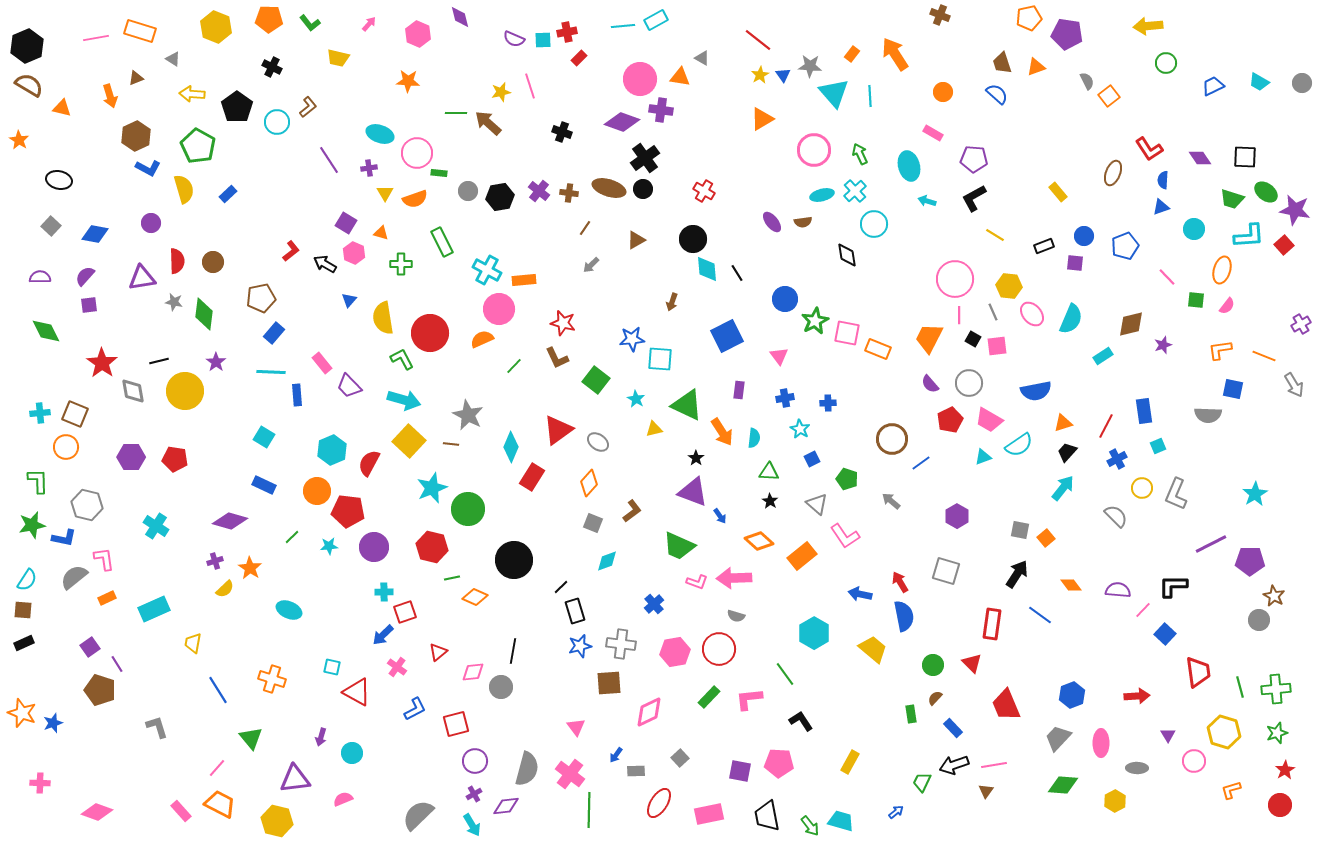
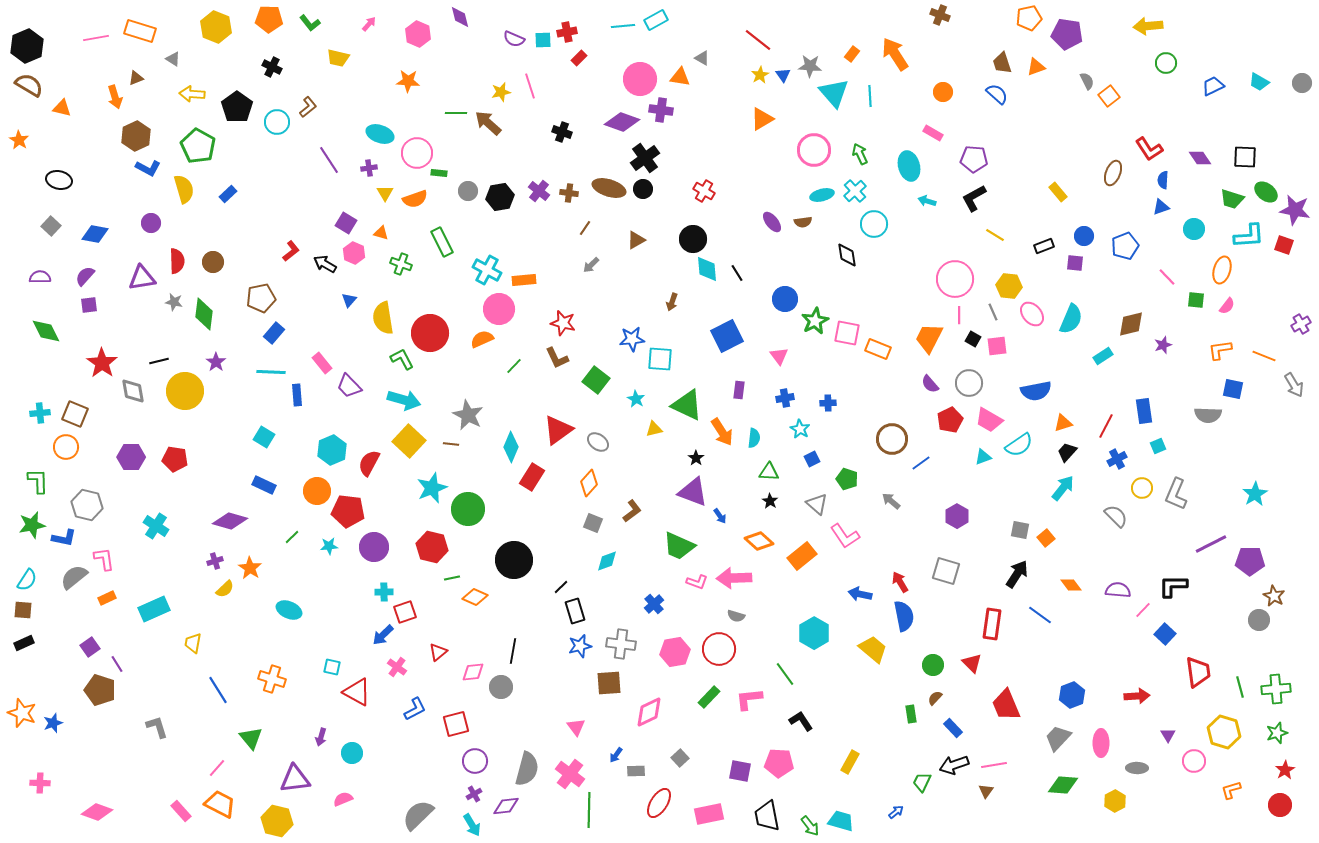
orange arrow at (110, 96): moved 5 px right, 1 px down
red square at (1284, 245): rotated 30 degrees counterclockwise
green cross at (401, 264): rotated 20 degrees clockwise
